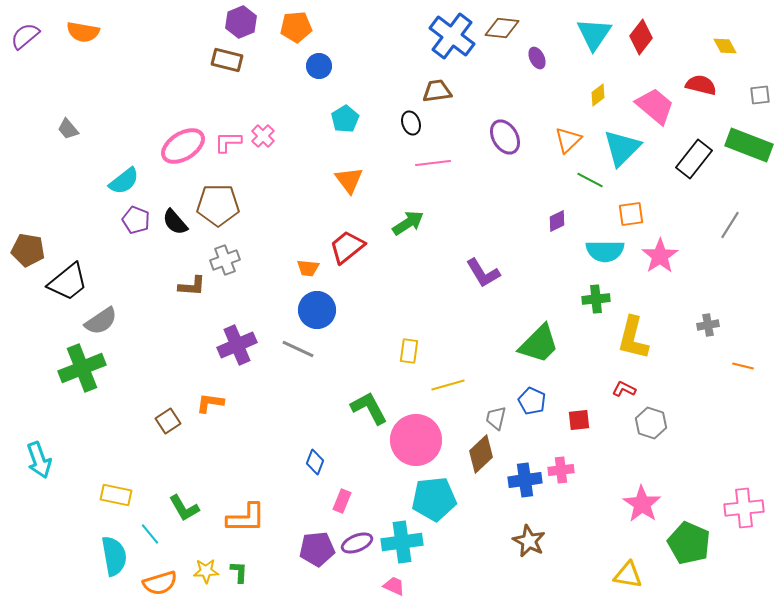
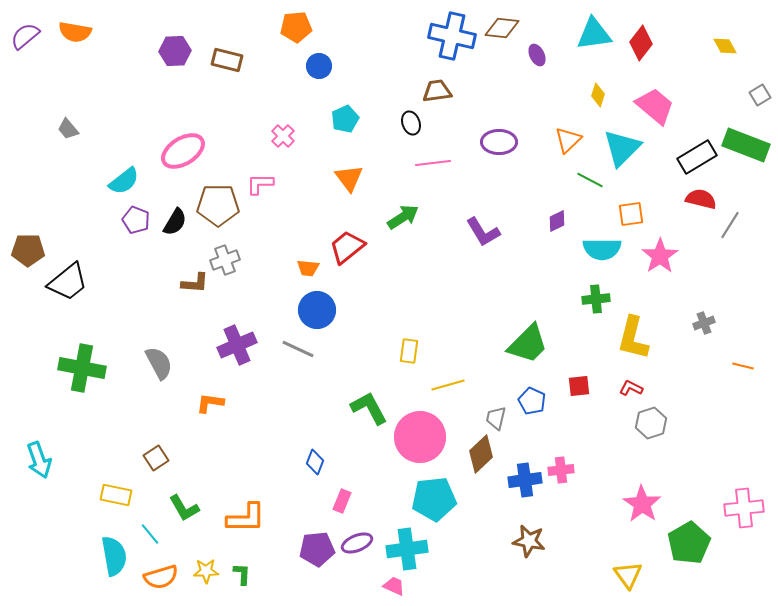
purple hexagon at (241, 22): moved 66 px left, 29 px down; rotated 20 degrees clockwise
orange semicircle at (83, 32): moved 8 px left
cyan triangle at (594, 34): rotated 48 degrees clockwise
blue cross at (452, 36): rotated 24 degrees counterclockwise
red diamond at (641, 37): moved 6 px down
purple ellipse at (537, 58): moved 3 px up
red semicircle at (701, 85): moved 114 px down
yellow diamond at (598, 95): rotated 35 degrees counterclockwise
gray square at (760, 95): rotated 25 degrees counterclockwise
cyan pentagon at (345, 119): rotated 8 degrees clockwise
pink cross at (263, 136): moved 20 px right
purple ellipse at (505, 137): moved 6 px left, 5 px down; rotated 60 degrees counterclockwise
pink L-shape at (228, 142): moved 32 px right, 42 px down
green rectangle at (749, 145): moved 3 px left
pink ellipse at (183, 146): moved 5 px down
black rectangle at (694, 159): moved 3 px right, 2 px up; rotated 21 degrees clockwise
orange triangle at (349, 180): moved 2 px up
black semicircle at (175, 222): rotated 108 degrees counterclockwise
green arrow at (408, 223): moved 5 px left, 6 px up
brown pentagon at (28, 250): rotated 8 degrees counterclockwise
cyan semicircle at (605, 251): moved 3 px left, 2 px up
purple L-shape at (483, 273): moved 41 px up
brown L-shape at (192, 286): moved 3 px right, 3 px up
gray semicircle at (101, 321): moved 58 px right, 42 px down; rotated 84 degrees counterclockwise
gray cross at (708, 325): moved 4 px left, 2 px up; rotated 10 degrees counterclockwise
green trapezoid at (539, 344): moved 11 px left
green cross at (82, 368): rotated 33 degrees clockwise
red L-shape at (624, 389): moved 7 px right, 1 px up
red square at (579, 420): moved 34 px up
brown square at (168, 421): moved 12 px left, 37 px down
gray hexagon at (651, 423): rotated 24 degrees clockwise
pink circle at (416, 440): moved 4 px right, 3 px up
brown star at (529, 541): rotated 16 degrees counterclockwise
cyan cross at (402, 542): moved 5 px right, 7 px down
green pentagon at (689, 543): rotated 18 degrees clockwise
green L-shape at (239, 572): moved 3 px right, 2 px down
yellow triangle at (628, 575): rotated 44 degrees clockwise
orange semicircle at (160, 583): moved 1 px right, 6 px up
